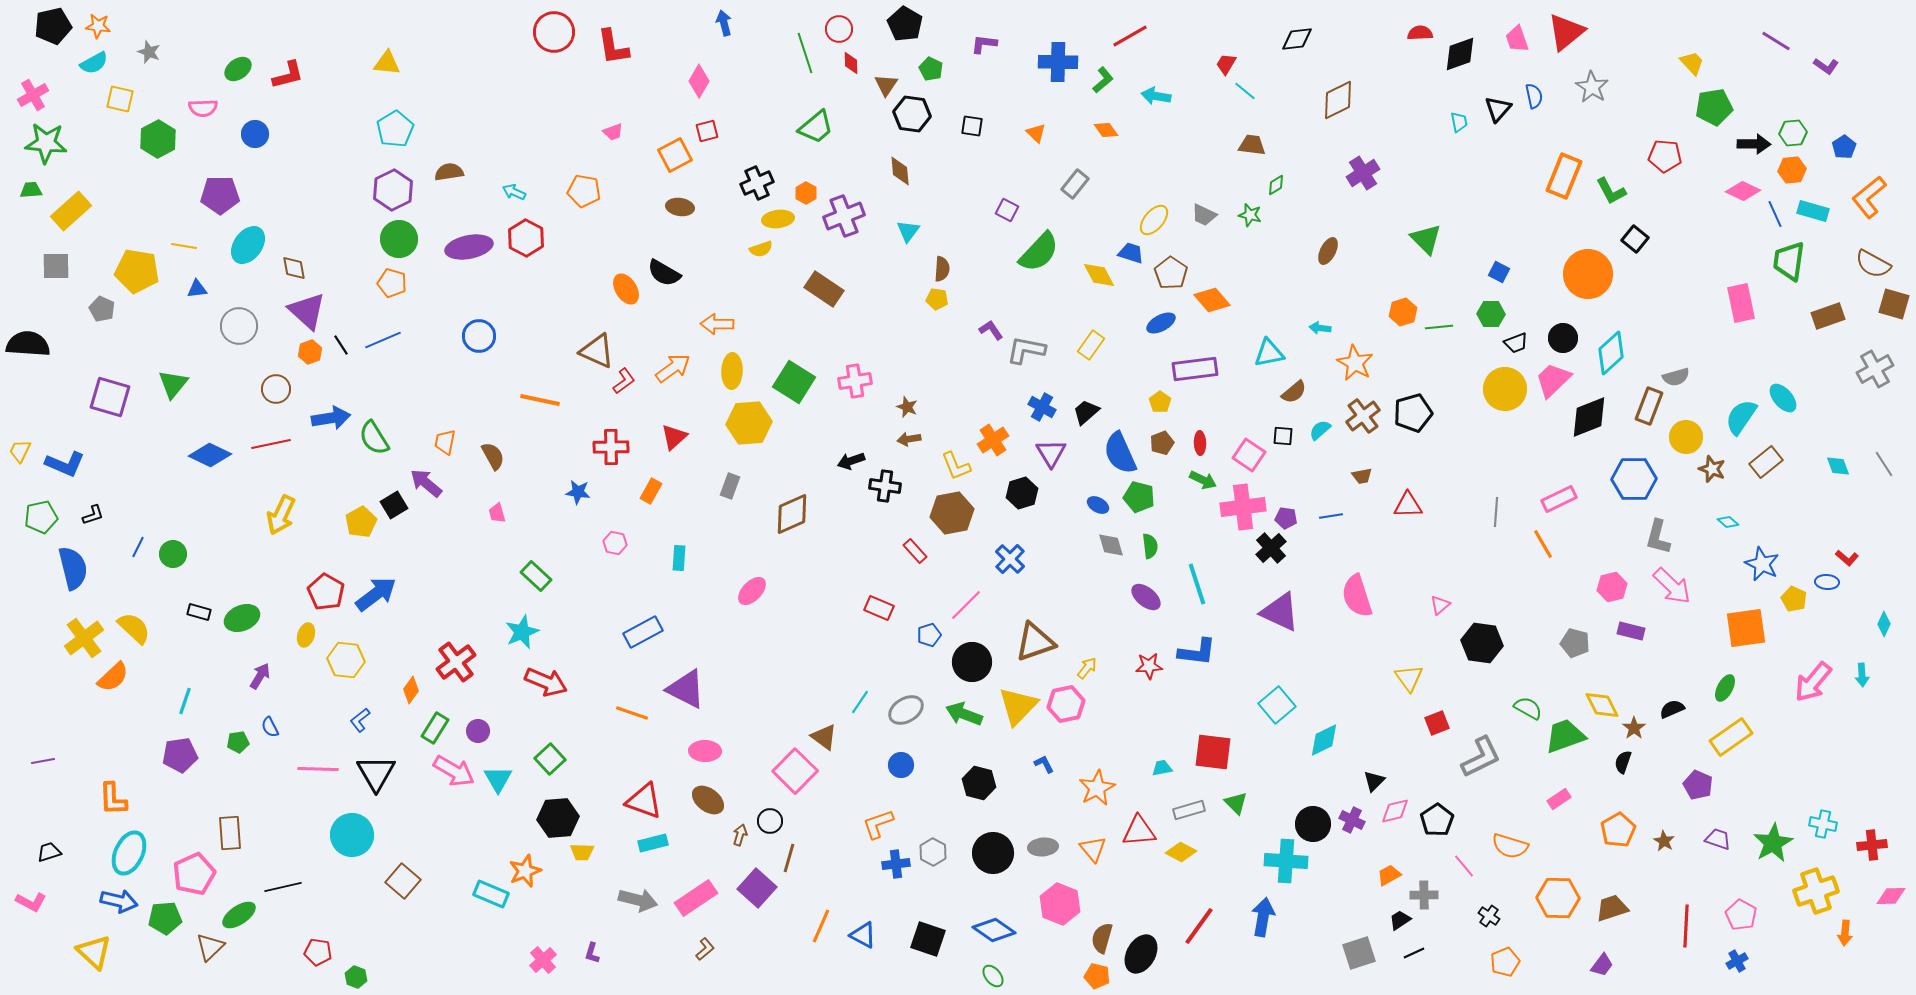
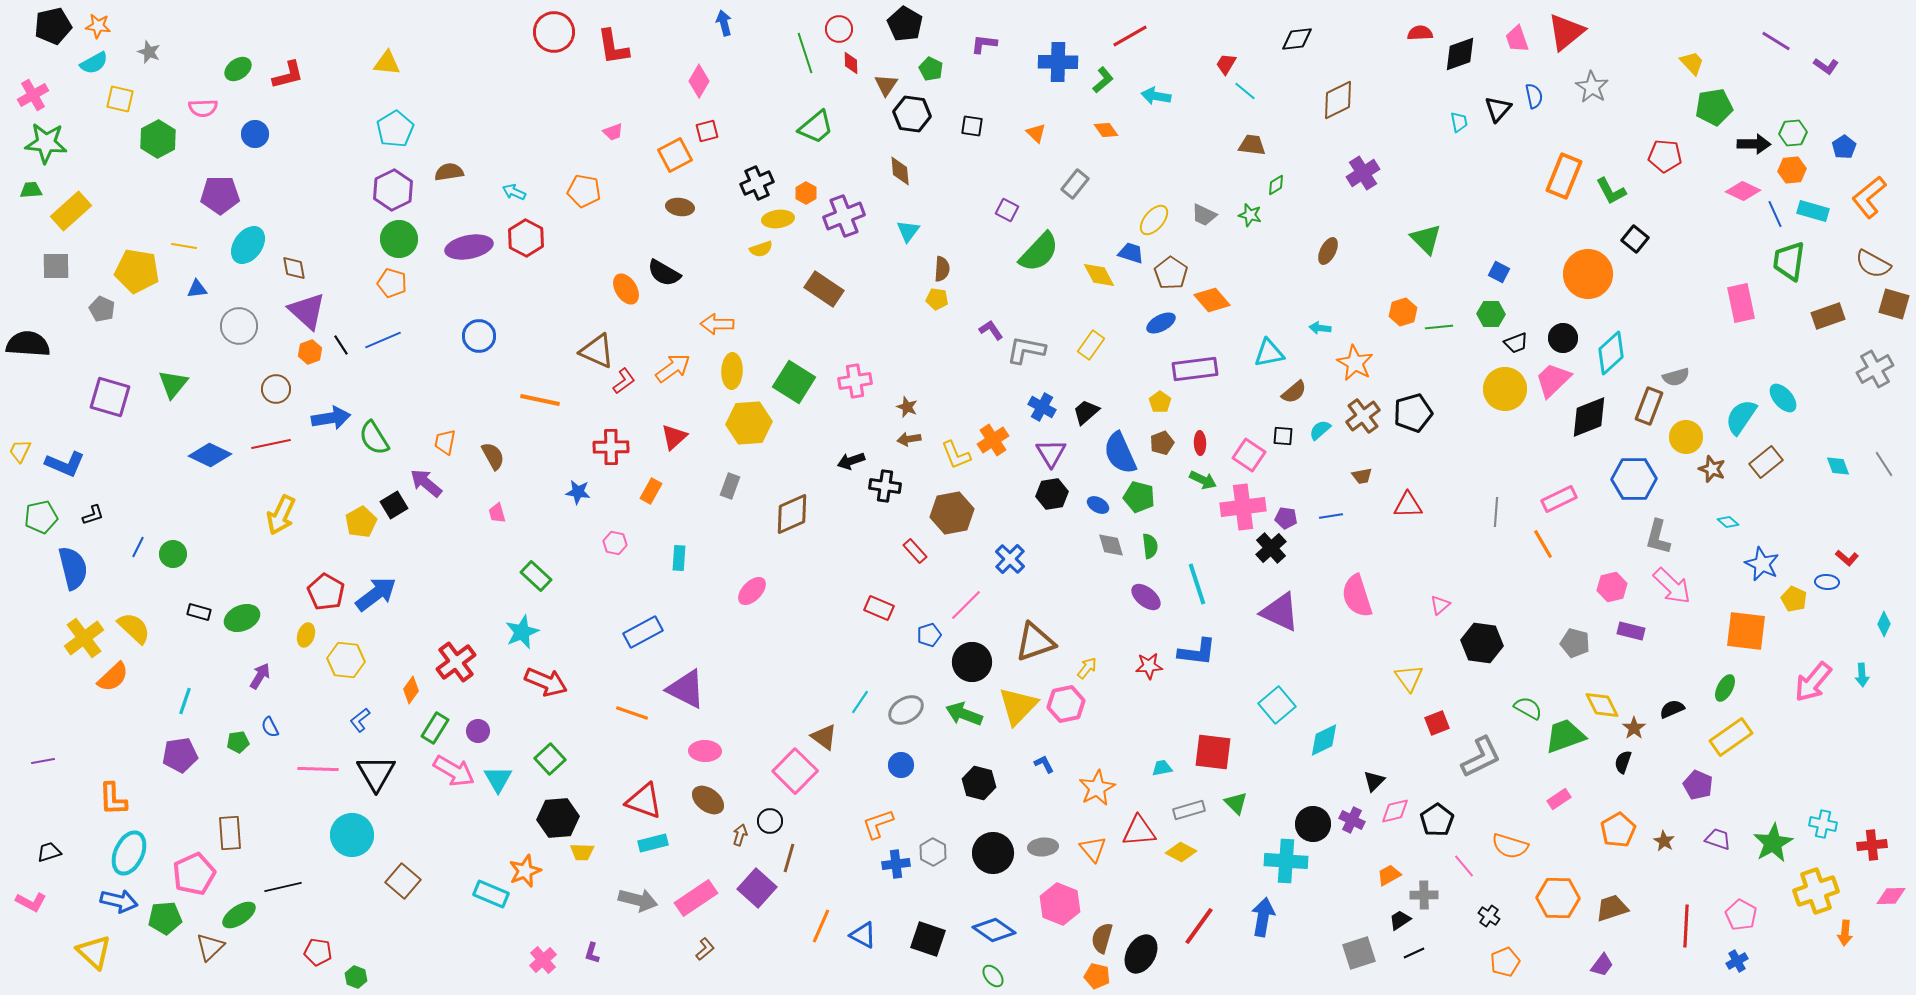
yellow L-shape at (956, 466): moved 11 px up
black hexagon at (1022, 493): moved 30 px right, 1 px down; rotated 8 degrees clockwise
orange square at (1746, 628): moved 3 px down; rotated 15 degrees clockwise
